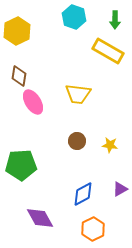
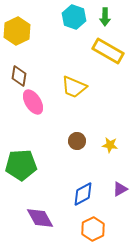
green arrow: moved 10 px left, 3 px up
yellow trapezoid: moved 4 px left, 7 px up; rotated 16 degrees clockwise
